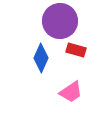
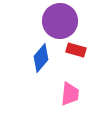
blue diamond: rotated 16 degrees clockwise
pink trapezoid: moved 1 px left, 2 px down; rotated 50 degrees counterclockwise
